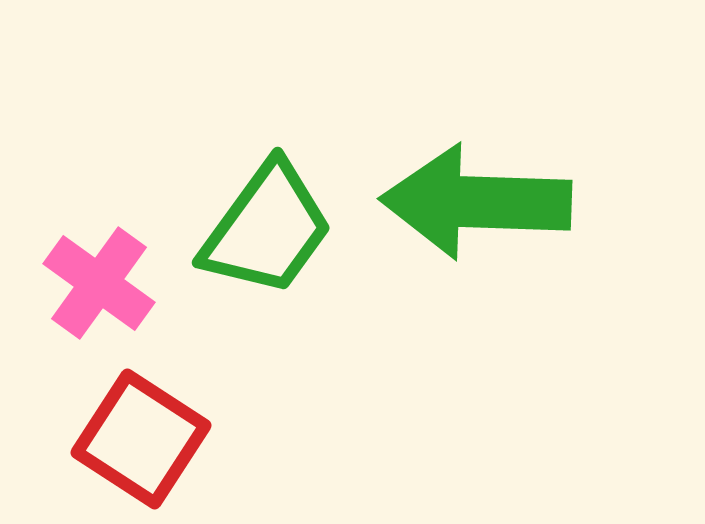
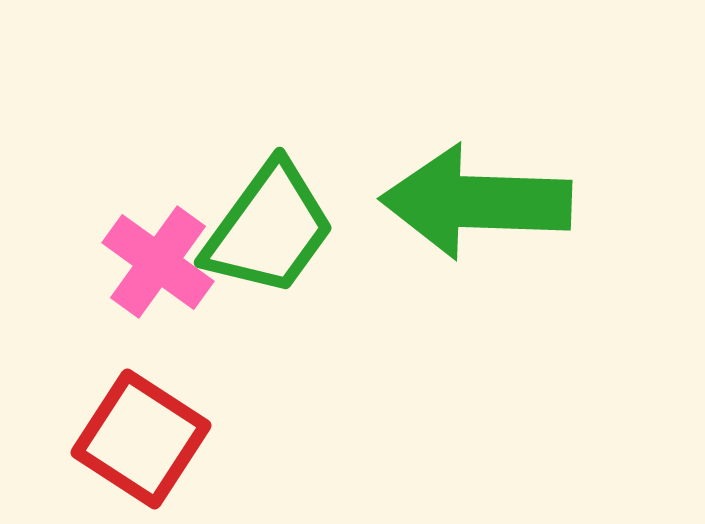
green trapezoid: moved 2 px right
pink cross: moved 59 px right, 21 px up
